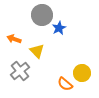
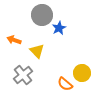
orange arrow: moved 1 px down
gray cross: moved 3 px right, 4 px down
